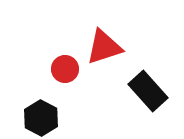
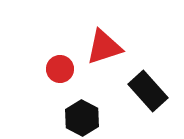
red circle: moved 5 px left
black hexagon: moved 41 px right
